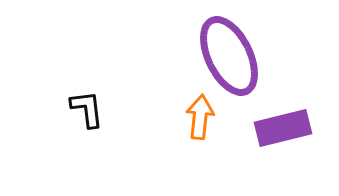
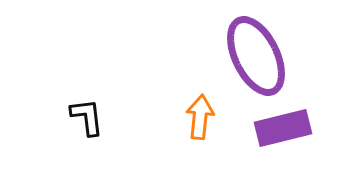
purple ellipse: moved 27 px right
black L-shape: moved 8 px down
